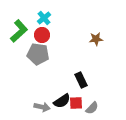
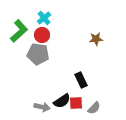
gray semicircle: moved 2 px right
